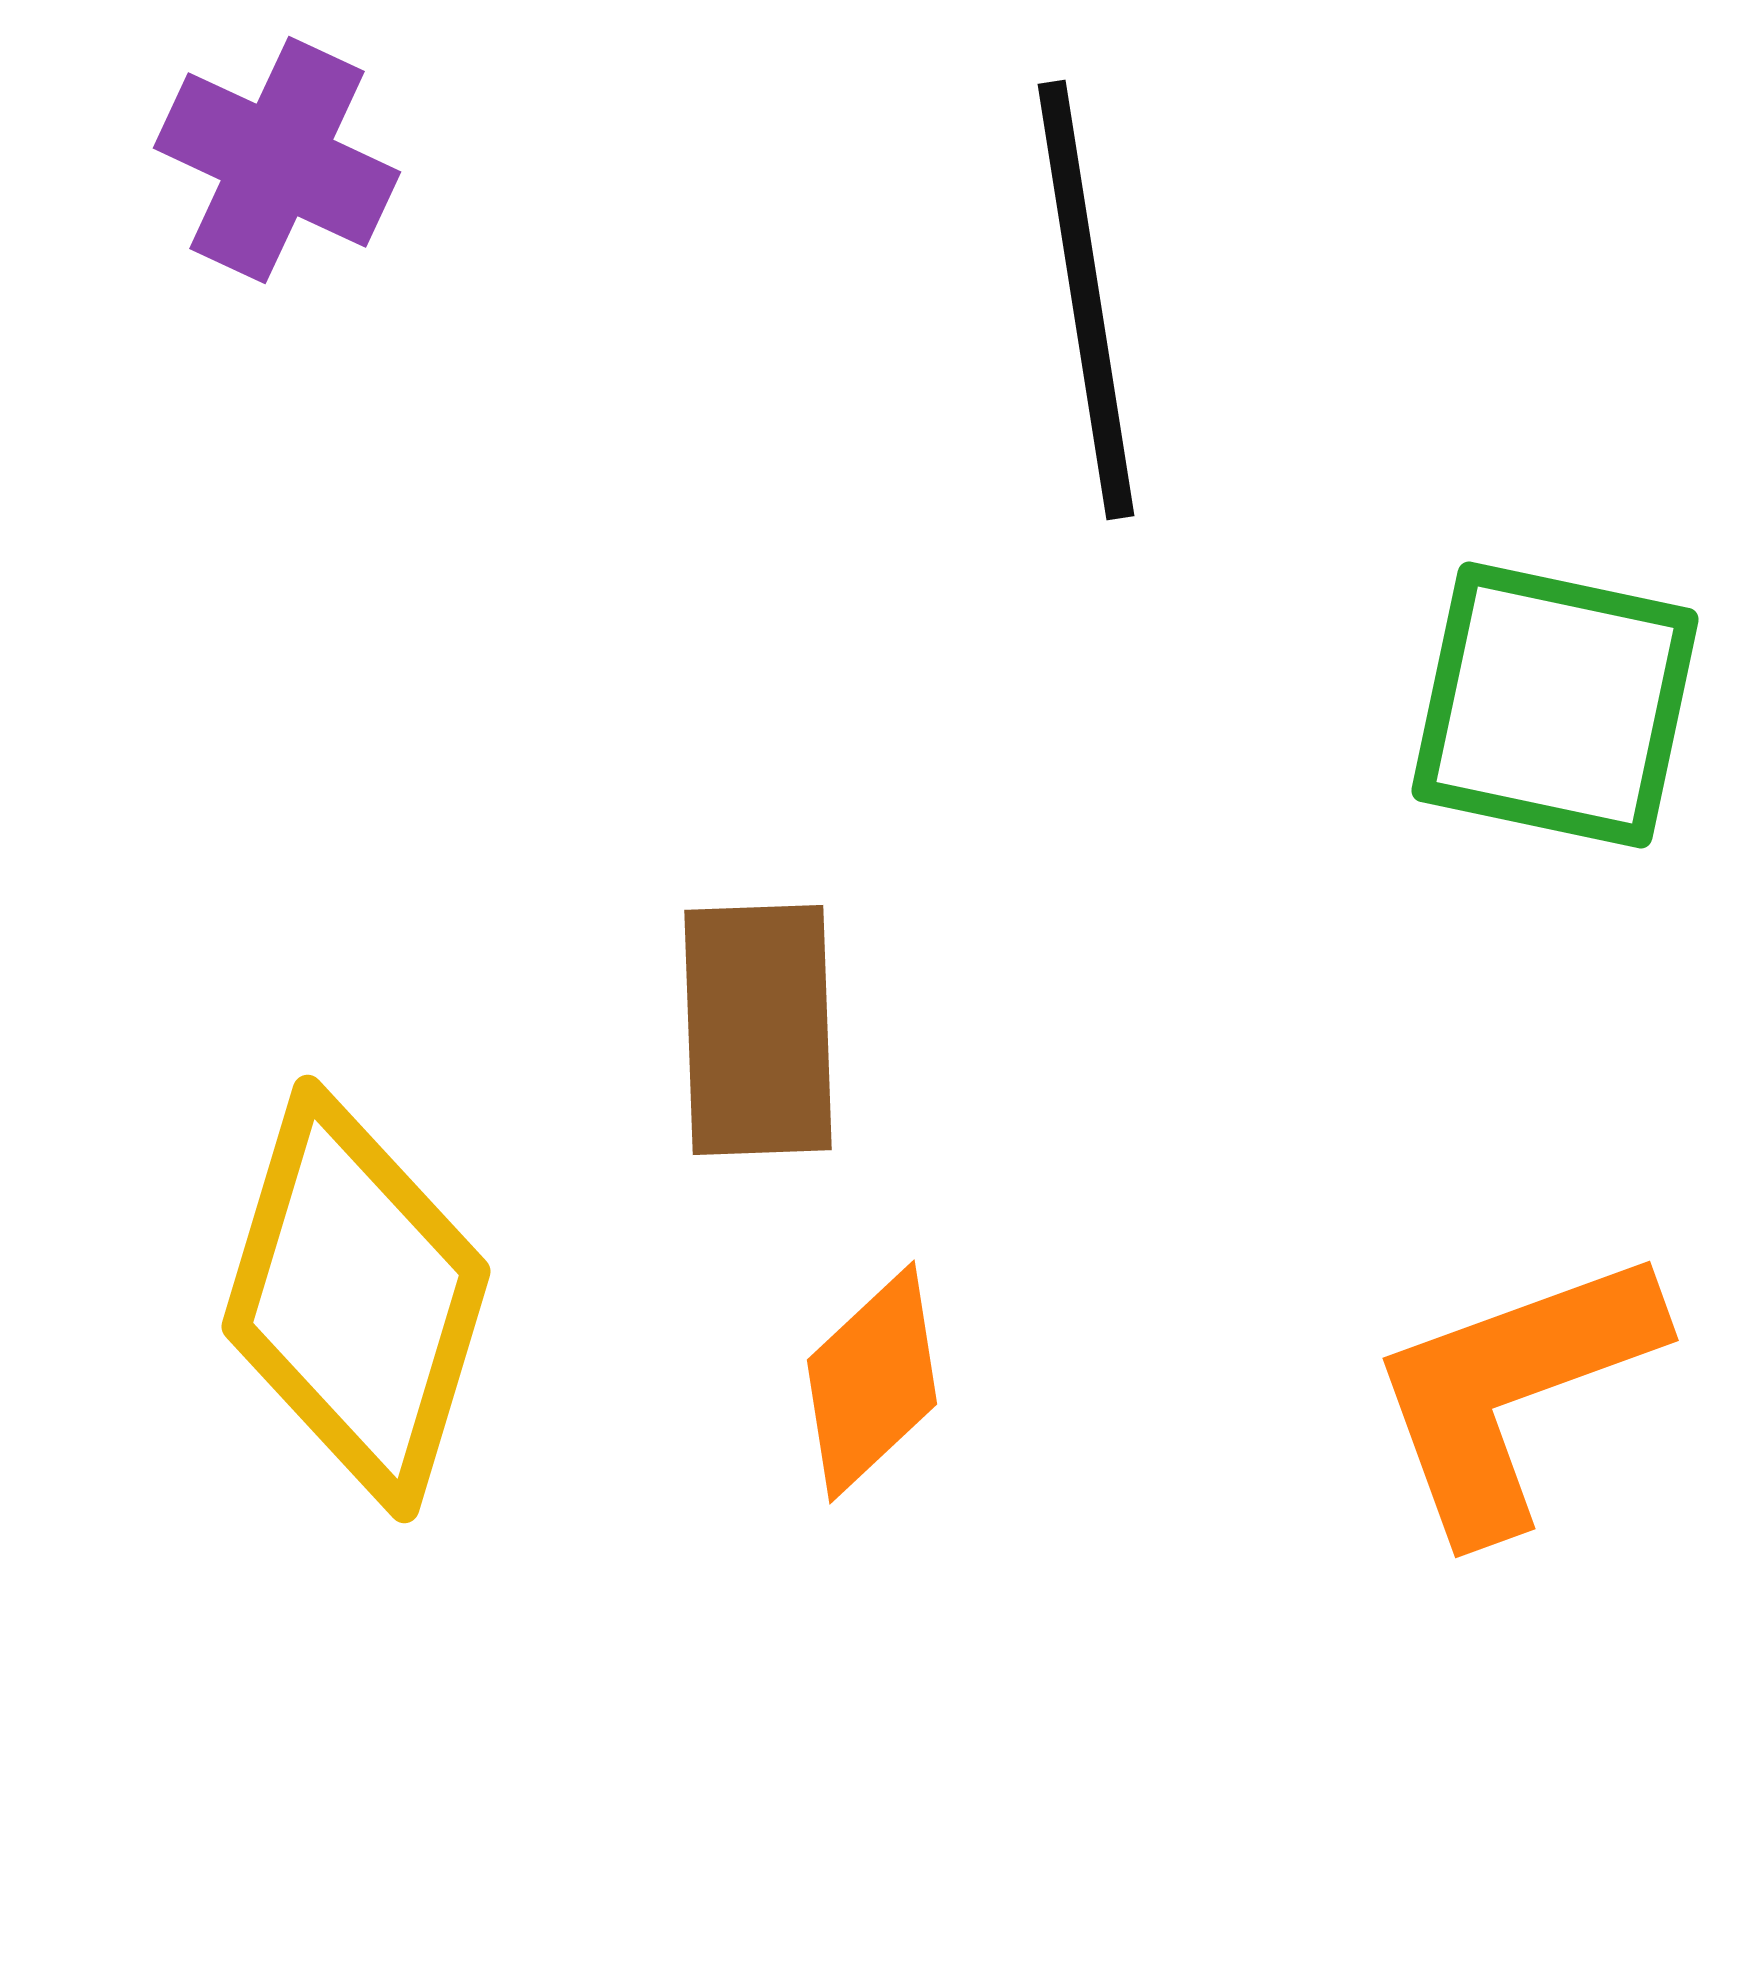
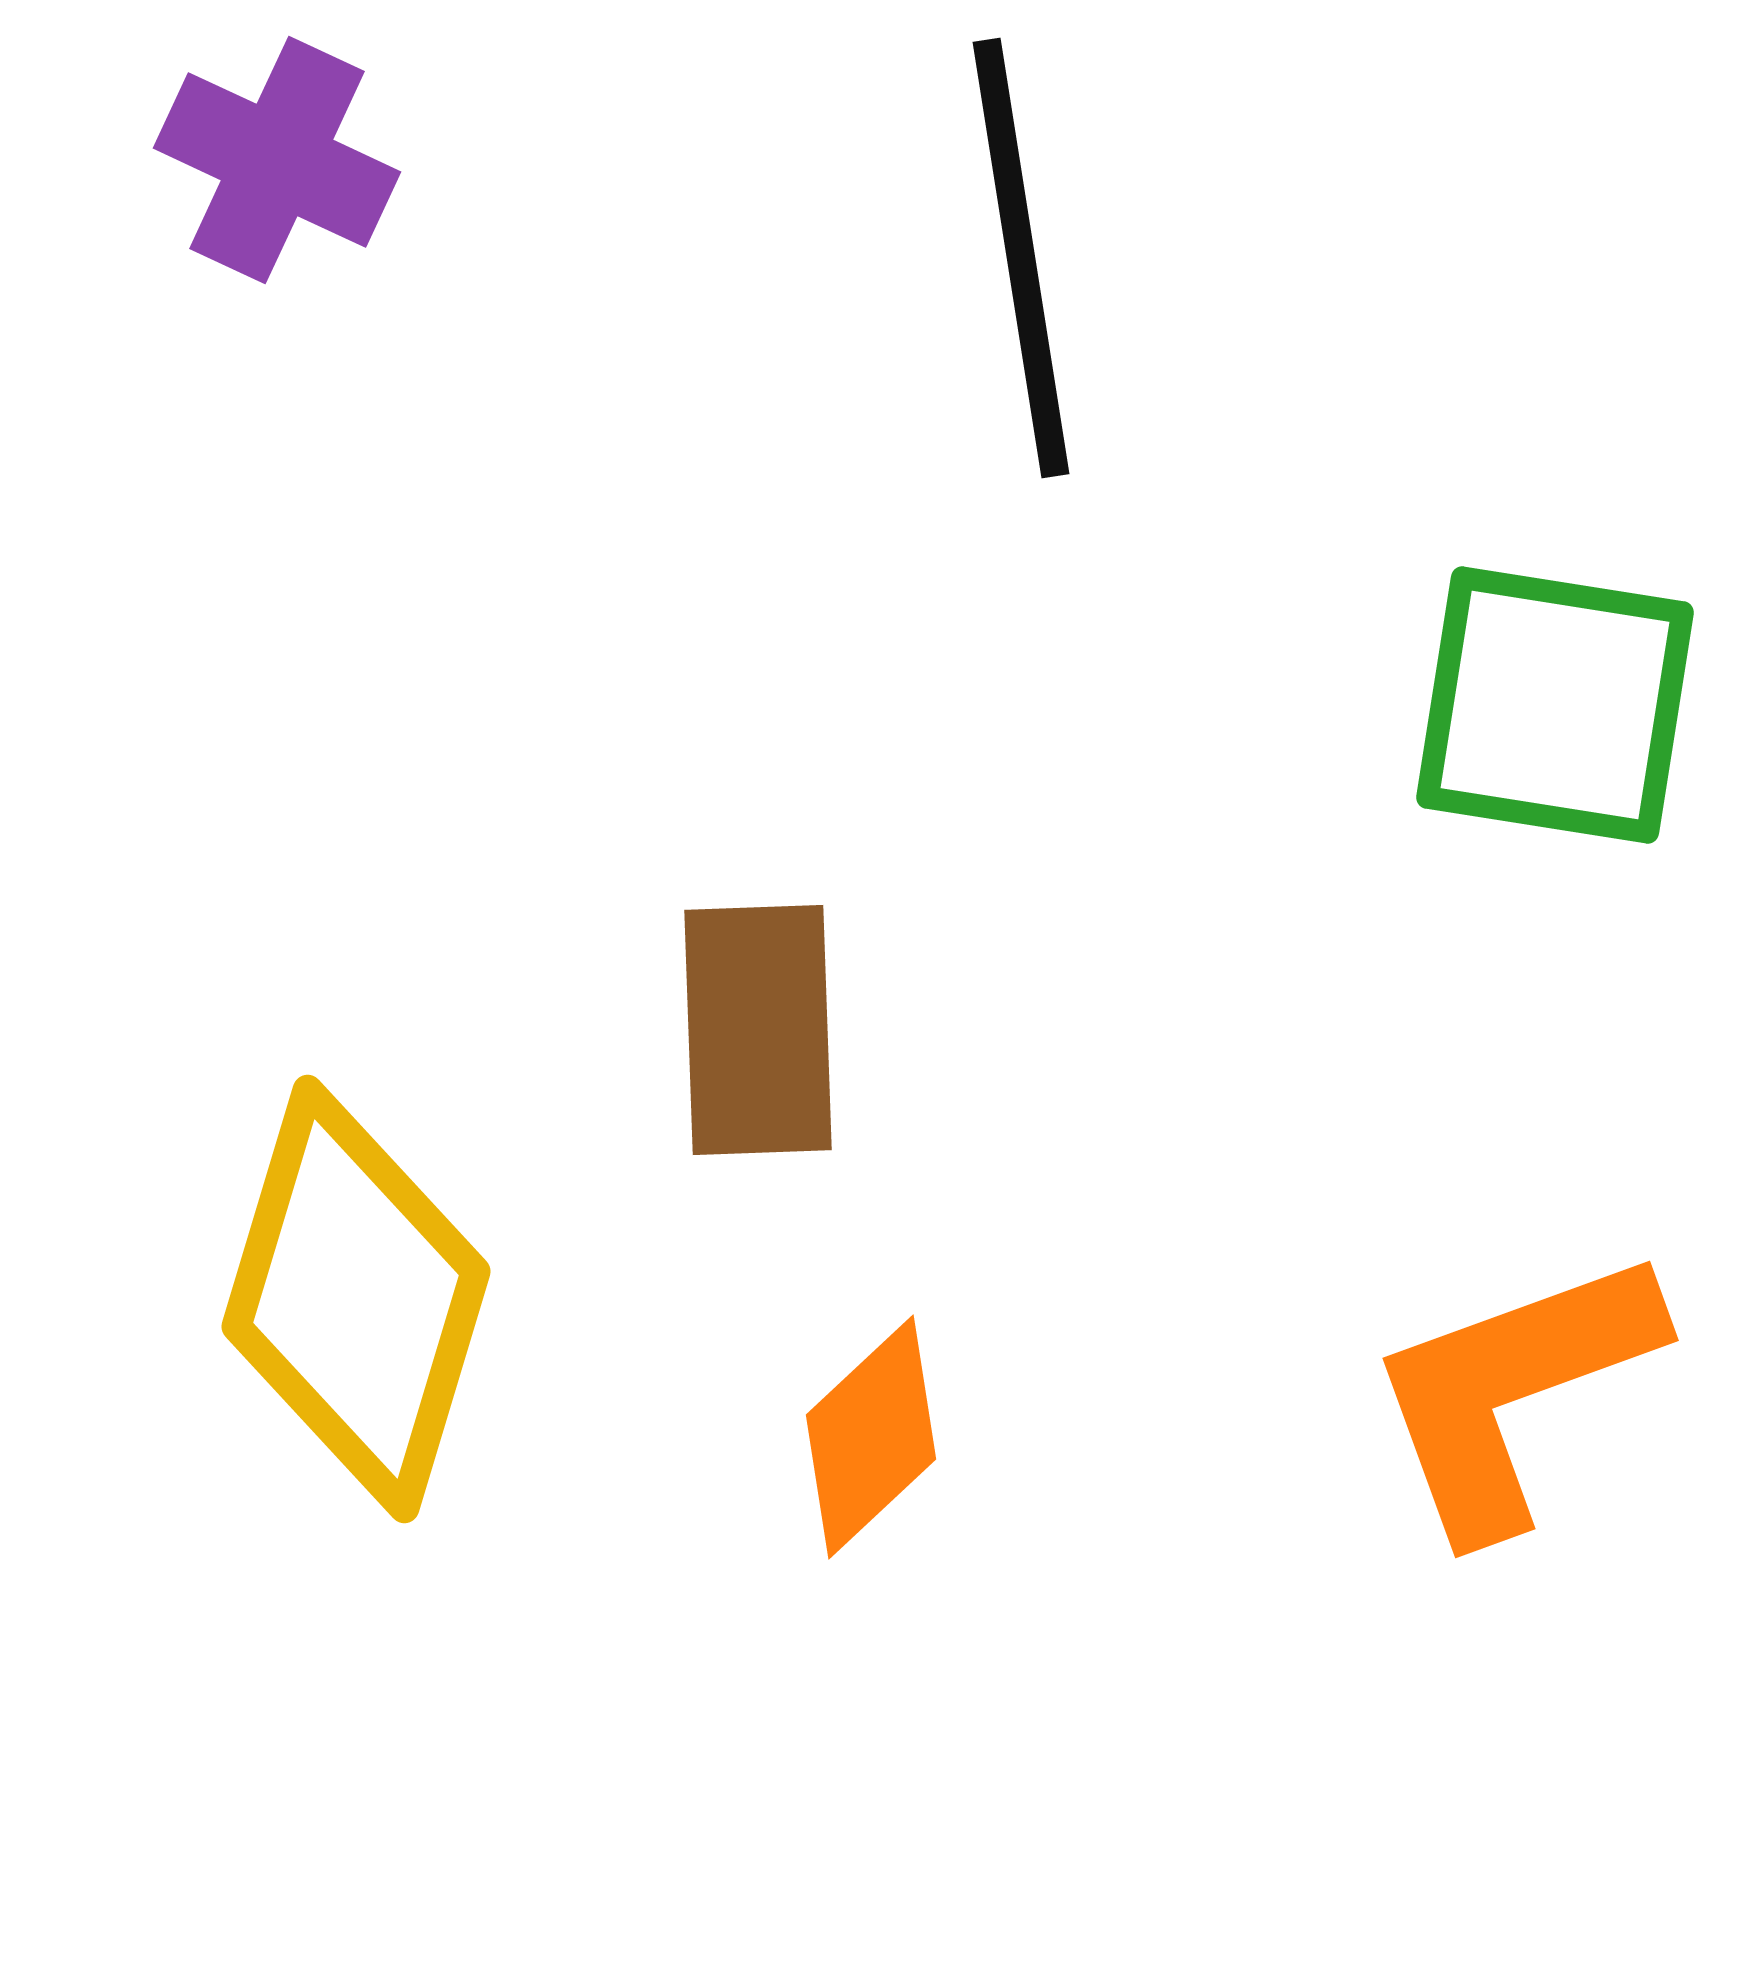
black line: moved 65 px left, 42 px up
green square: rotated 3 degrees counterclockwise
orange diamond: moved 1 px left, 55 px down
